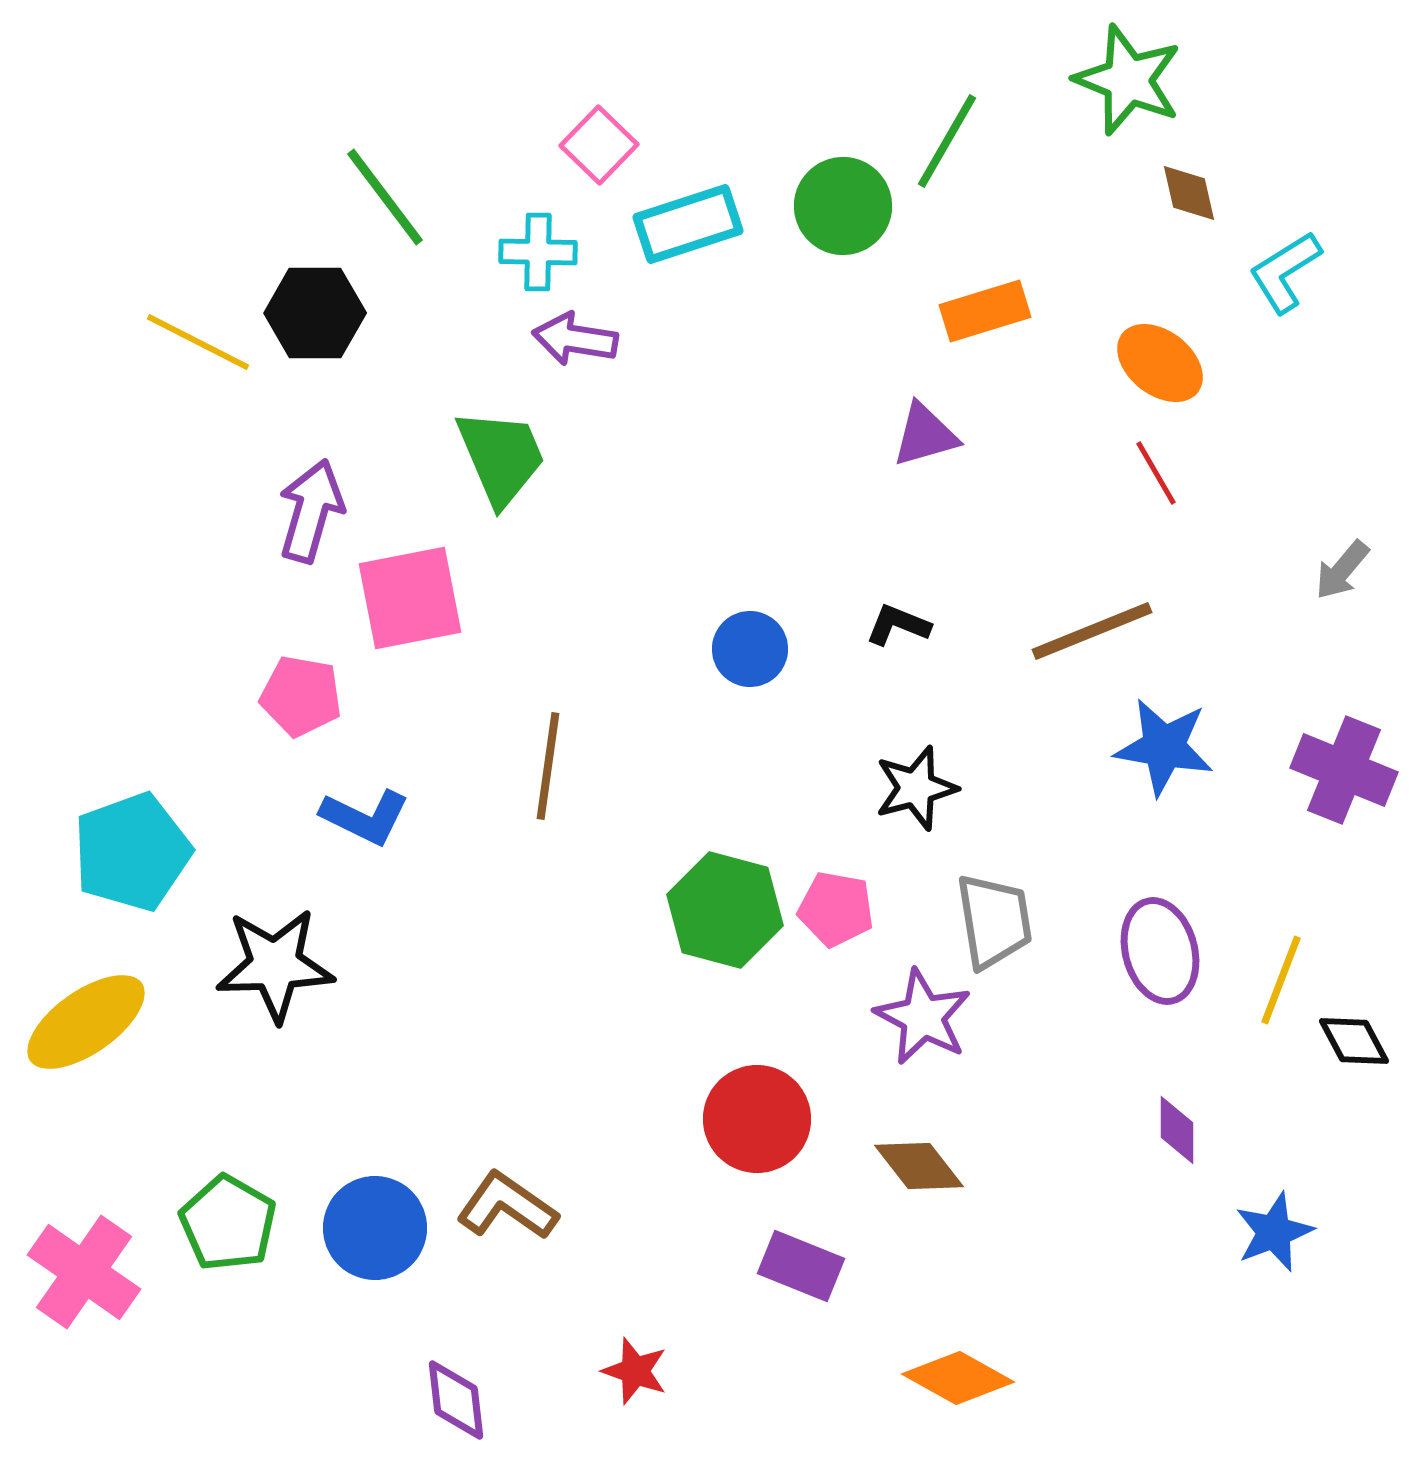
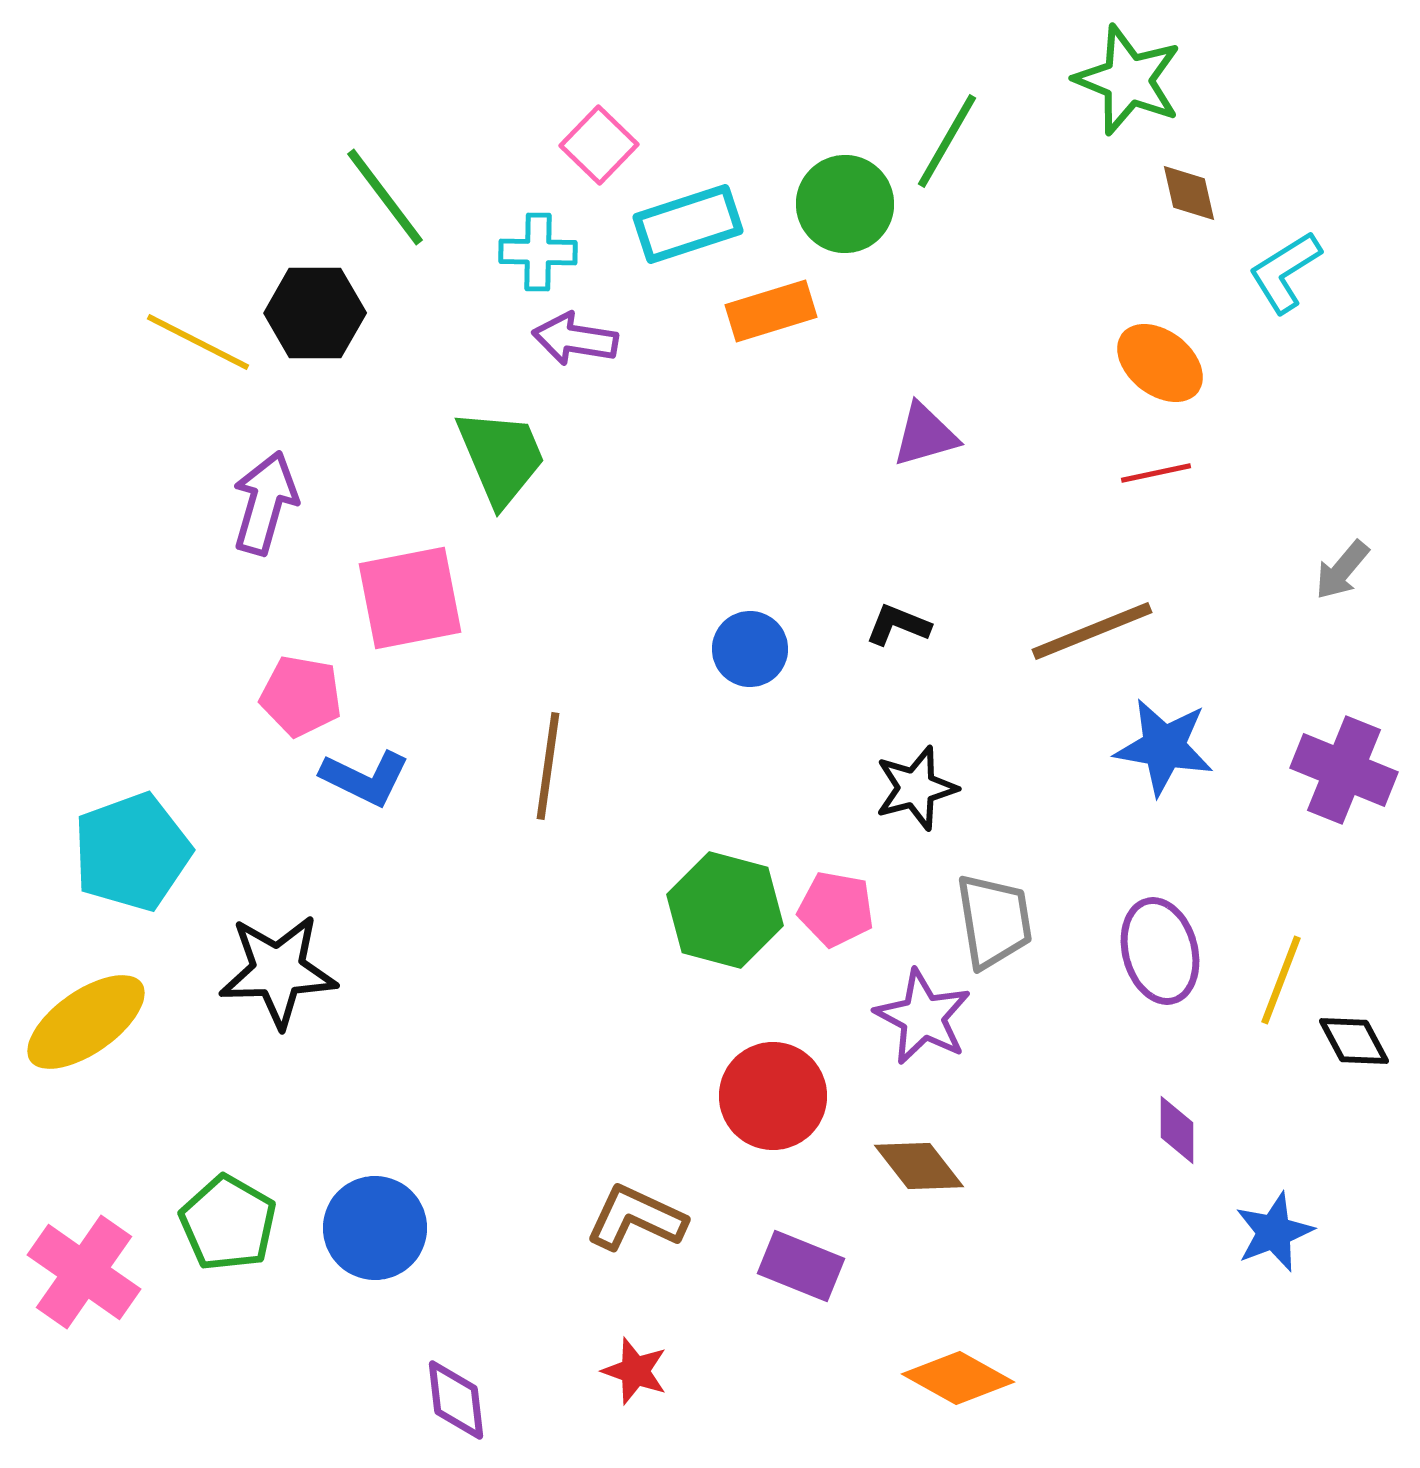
green circle at (843, 206): moved 2 px right, 2 px up
orange rectangle at (985, 311): moved 214 px left
red line at (1156, 473): rotated 72 degrees counterclockwise
purple arrow at (311, 511): moved 46 px left, 8 px up
blue L-shape at (365, 817): moved 39 px up
black star at (275, 965): moved 3 px right, 6 px down
red circle at (757, 1119): moved 16 px right, 23 px up
brown L-shape at (507, 1206): moved 129 px right, 12 px down; rotated 10 degrees counterclockwise
